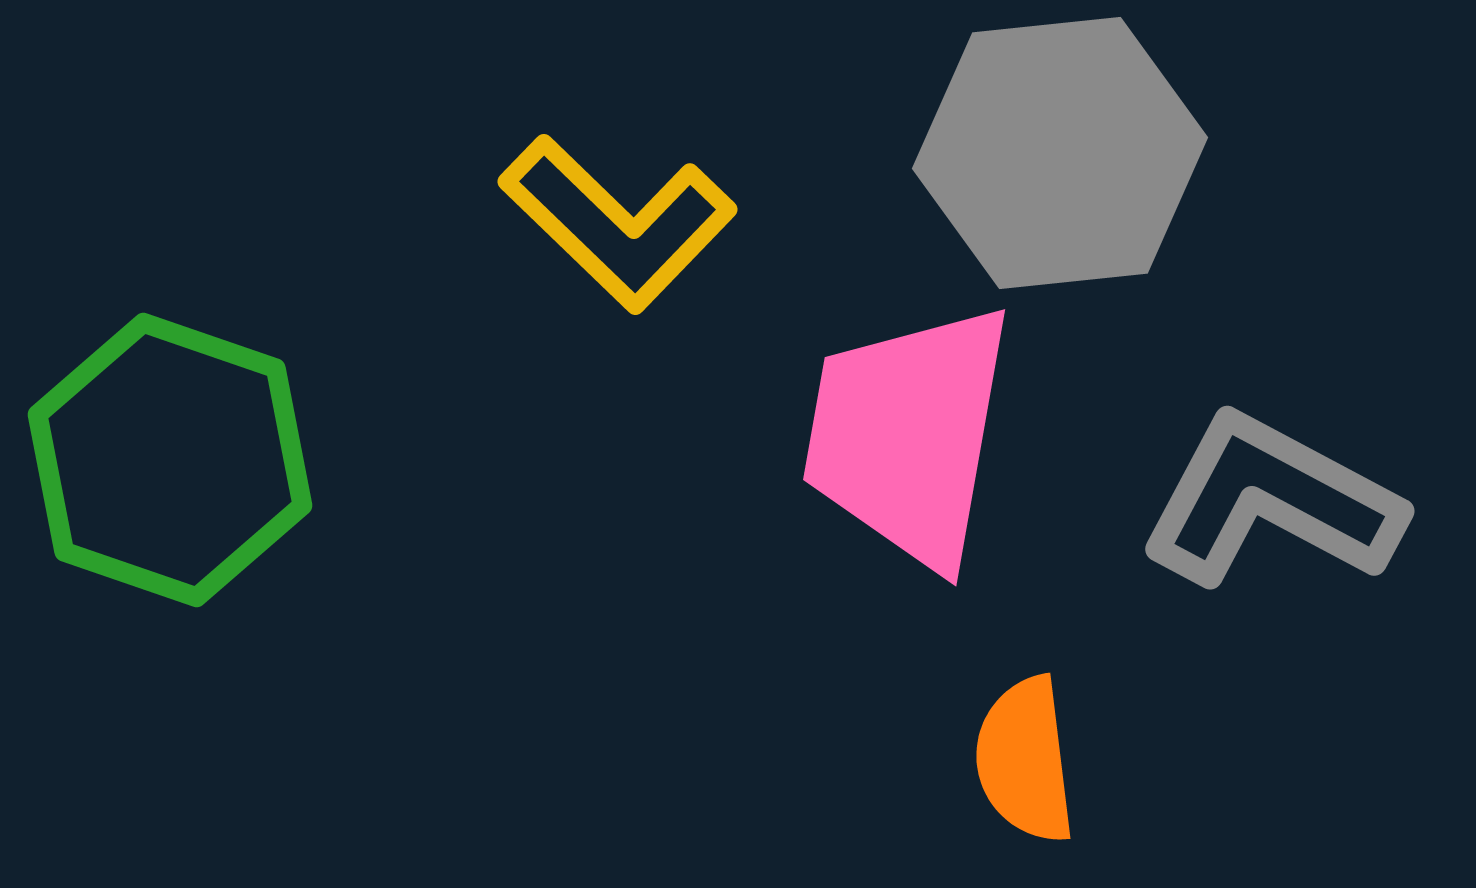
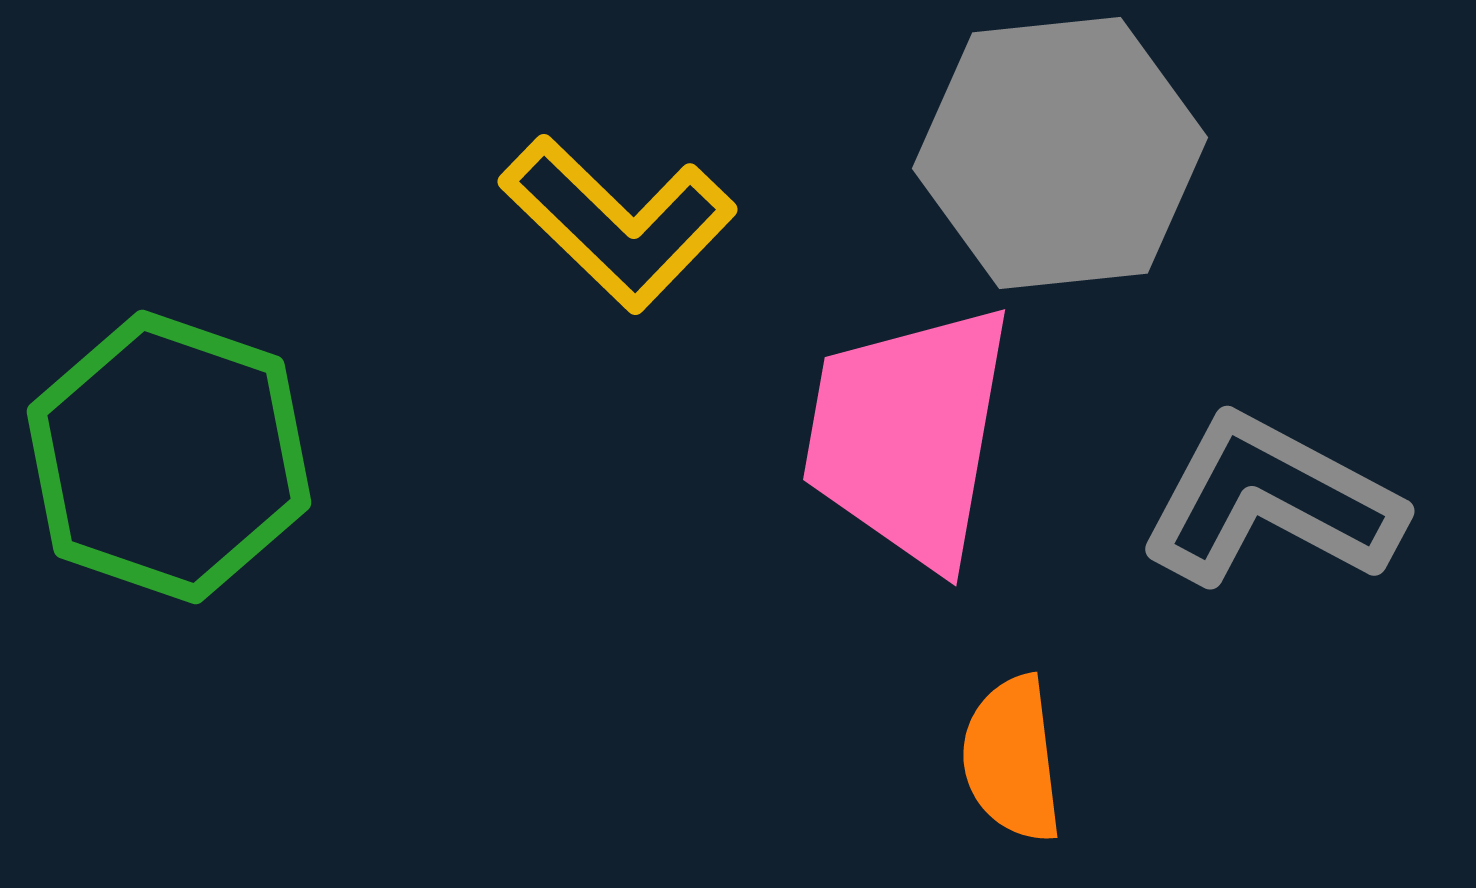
green hexagon: moved 1 px left, 3 px up
orange semicircle: moved 13 px left, 1 px up
